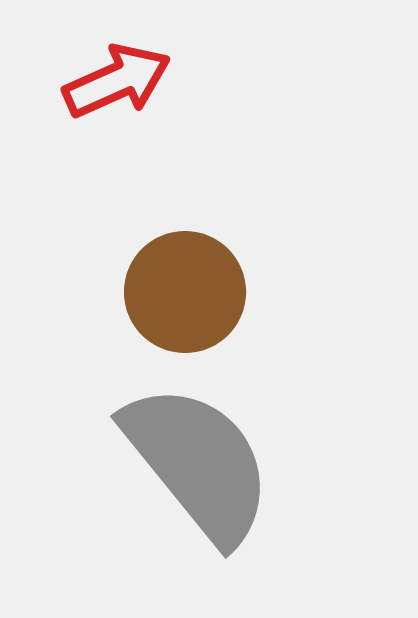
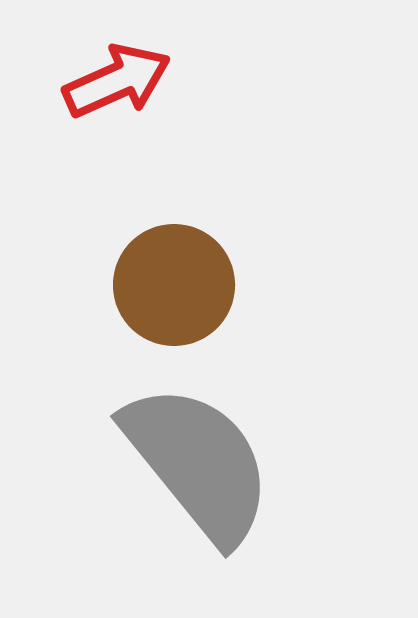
brown circle: moved 11 px left, 7 px up
